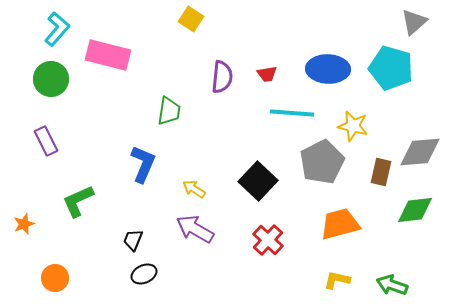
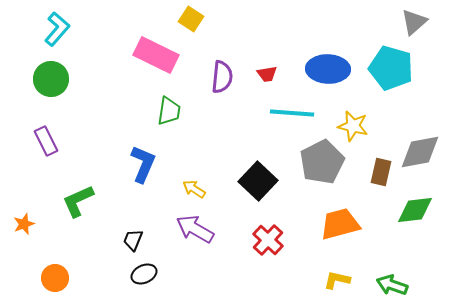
pink rectangle: moved 48 px right; rotated 12 degrees clockwise
gray diamond: rotated 6 degrees counterclockwise
